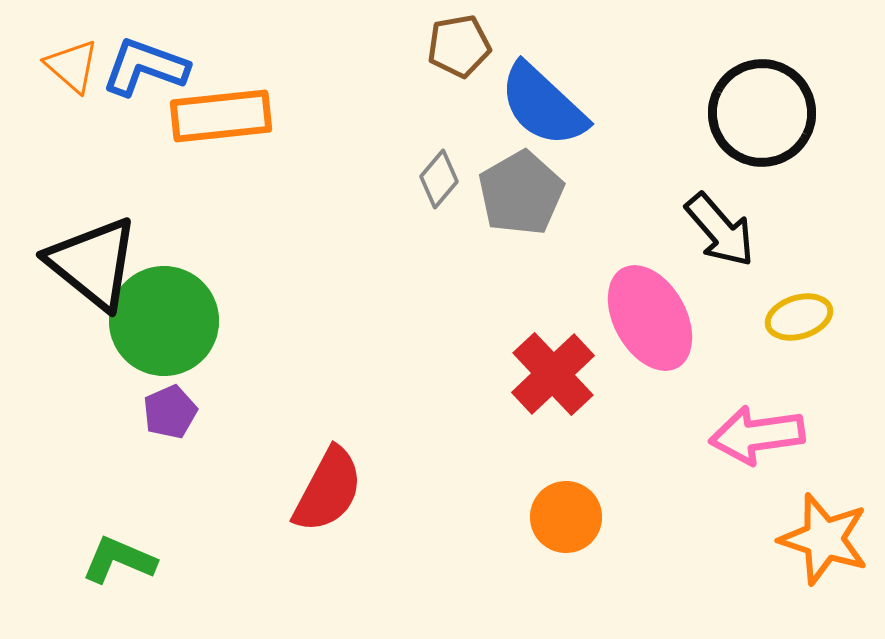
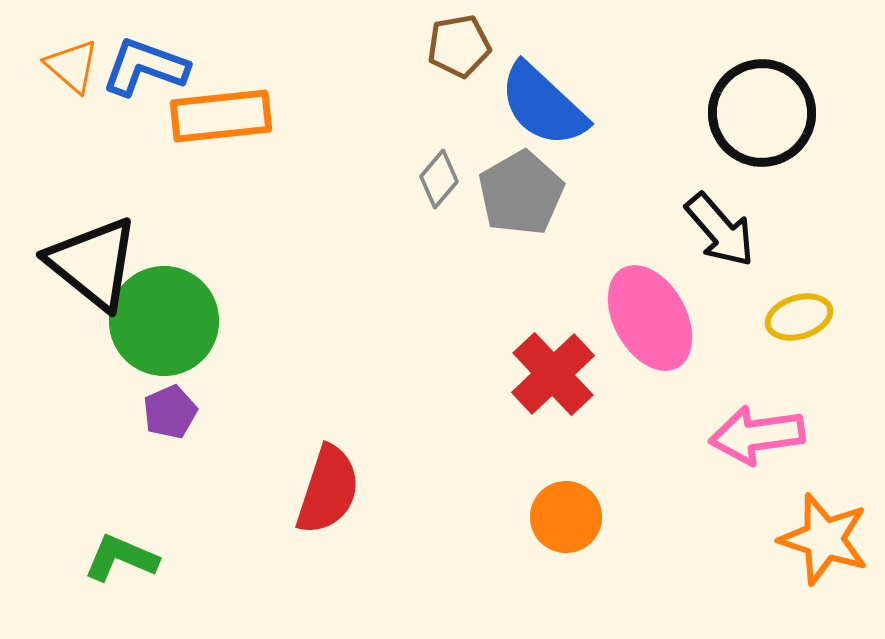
red semicircle: rotated 10 degrees counterclockwise
green L-shape: moved 2 px right, 2 px up
